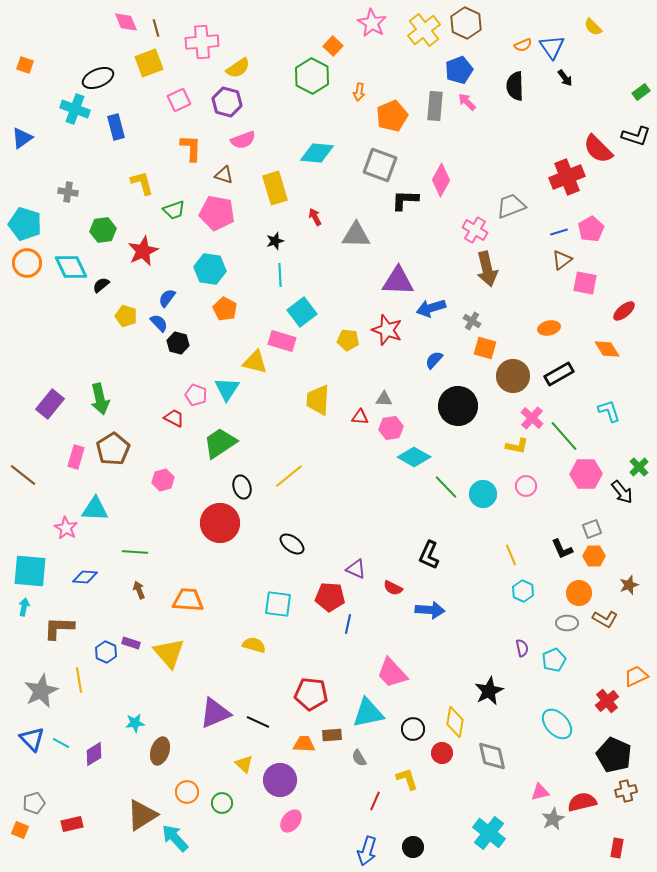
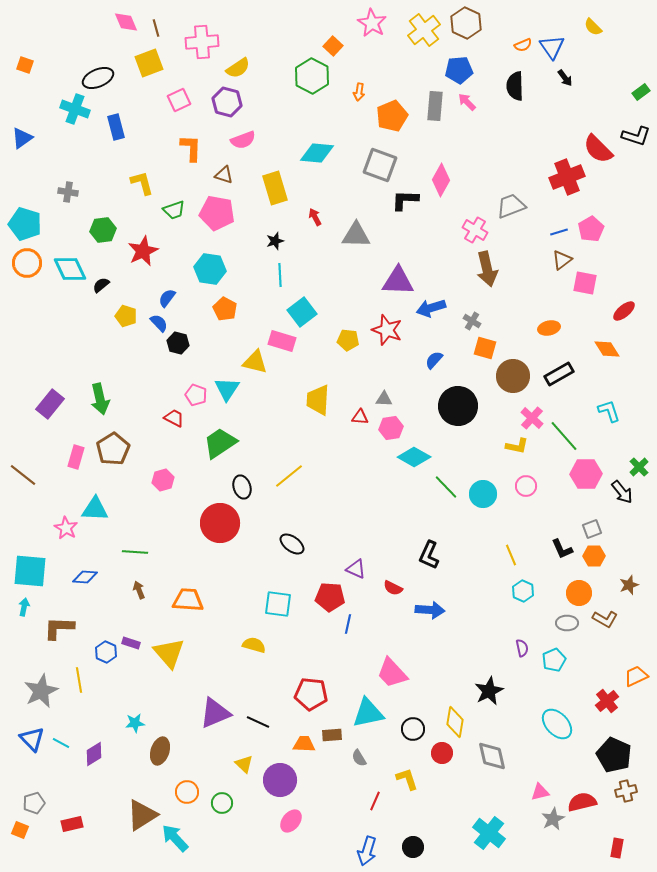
blue pentagon at (459, 70): rotated 16 degrees clockwise
cyan diamond at (71, 267): moved 1 px left, 2 px down
